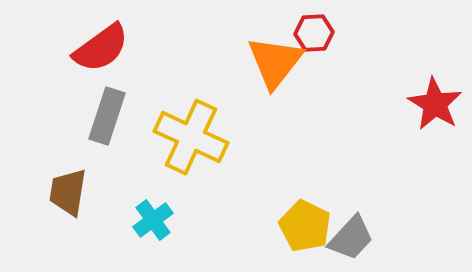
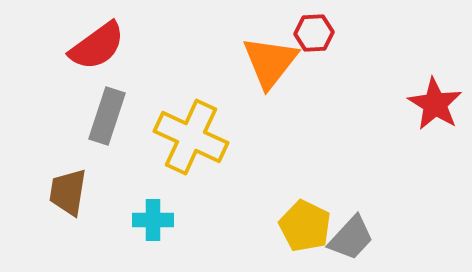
red semicircle: moved 4 px left, 2 px up
orange triangle: moved 5 px left
cyan cross: rotated 36 degrees clockwise
